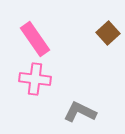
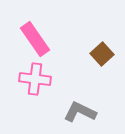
brown square: moved 6 px left, 21 px down
